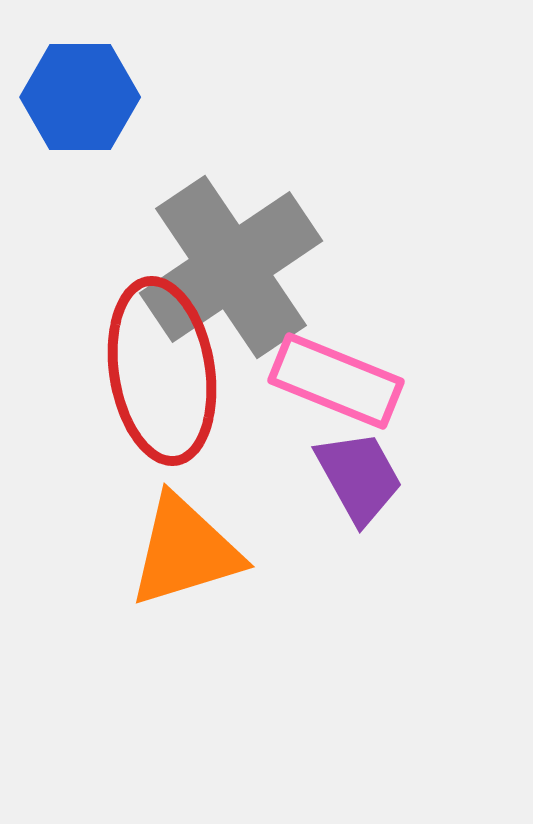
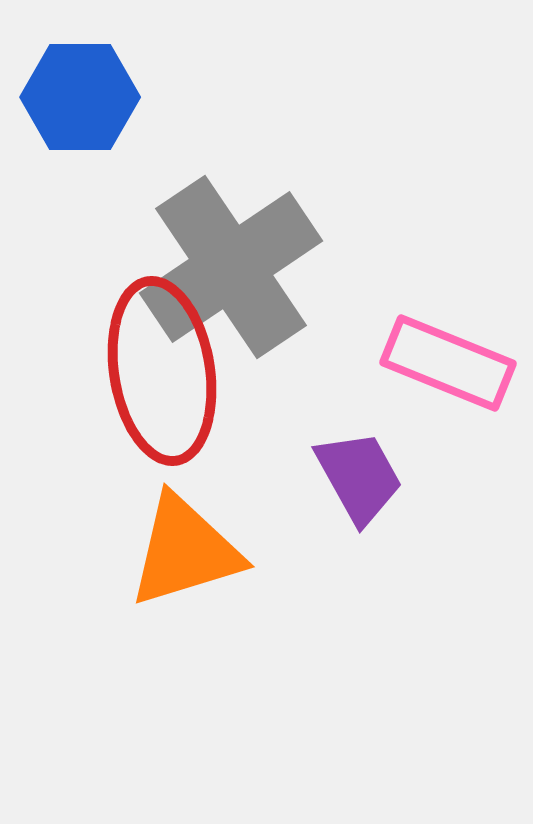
pink rectangle: moved 112 px right, 18 px up
